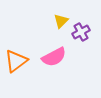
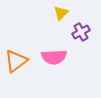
yellow triangle: moved 8 px up
pink semicircle: rotated 25 degrees clockwise
